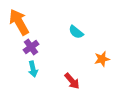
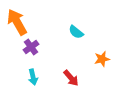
orange arrow: moved 2 px left
cyan arrow: moved 8 px down
red arrow: moved 1 px left, 3 px up
